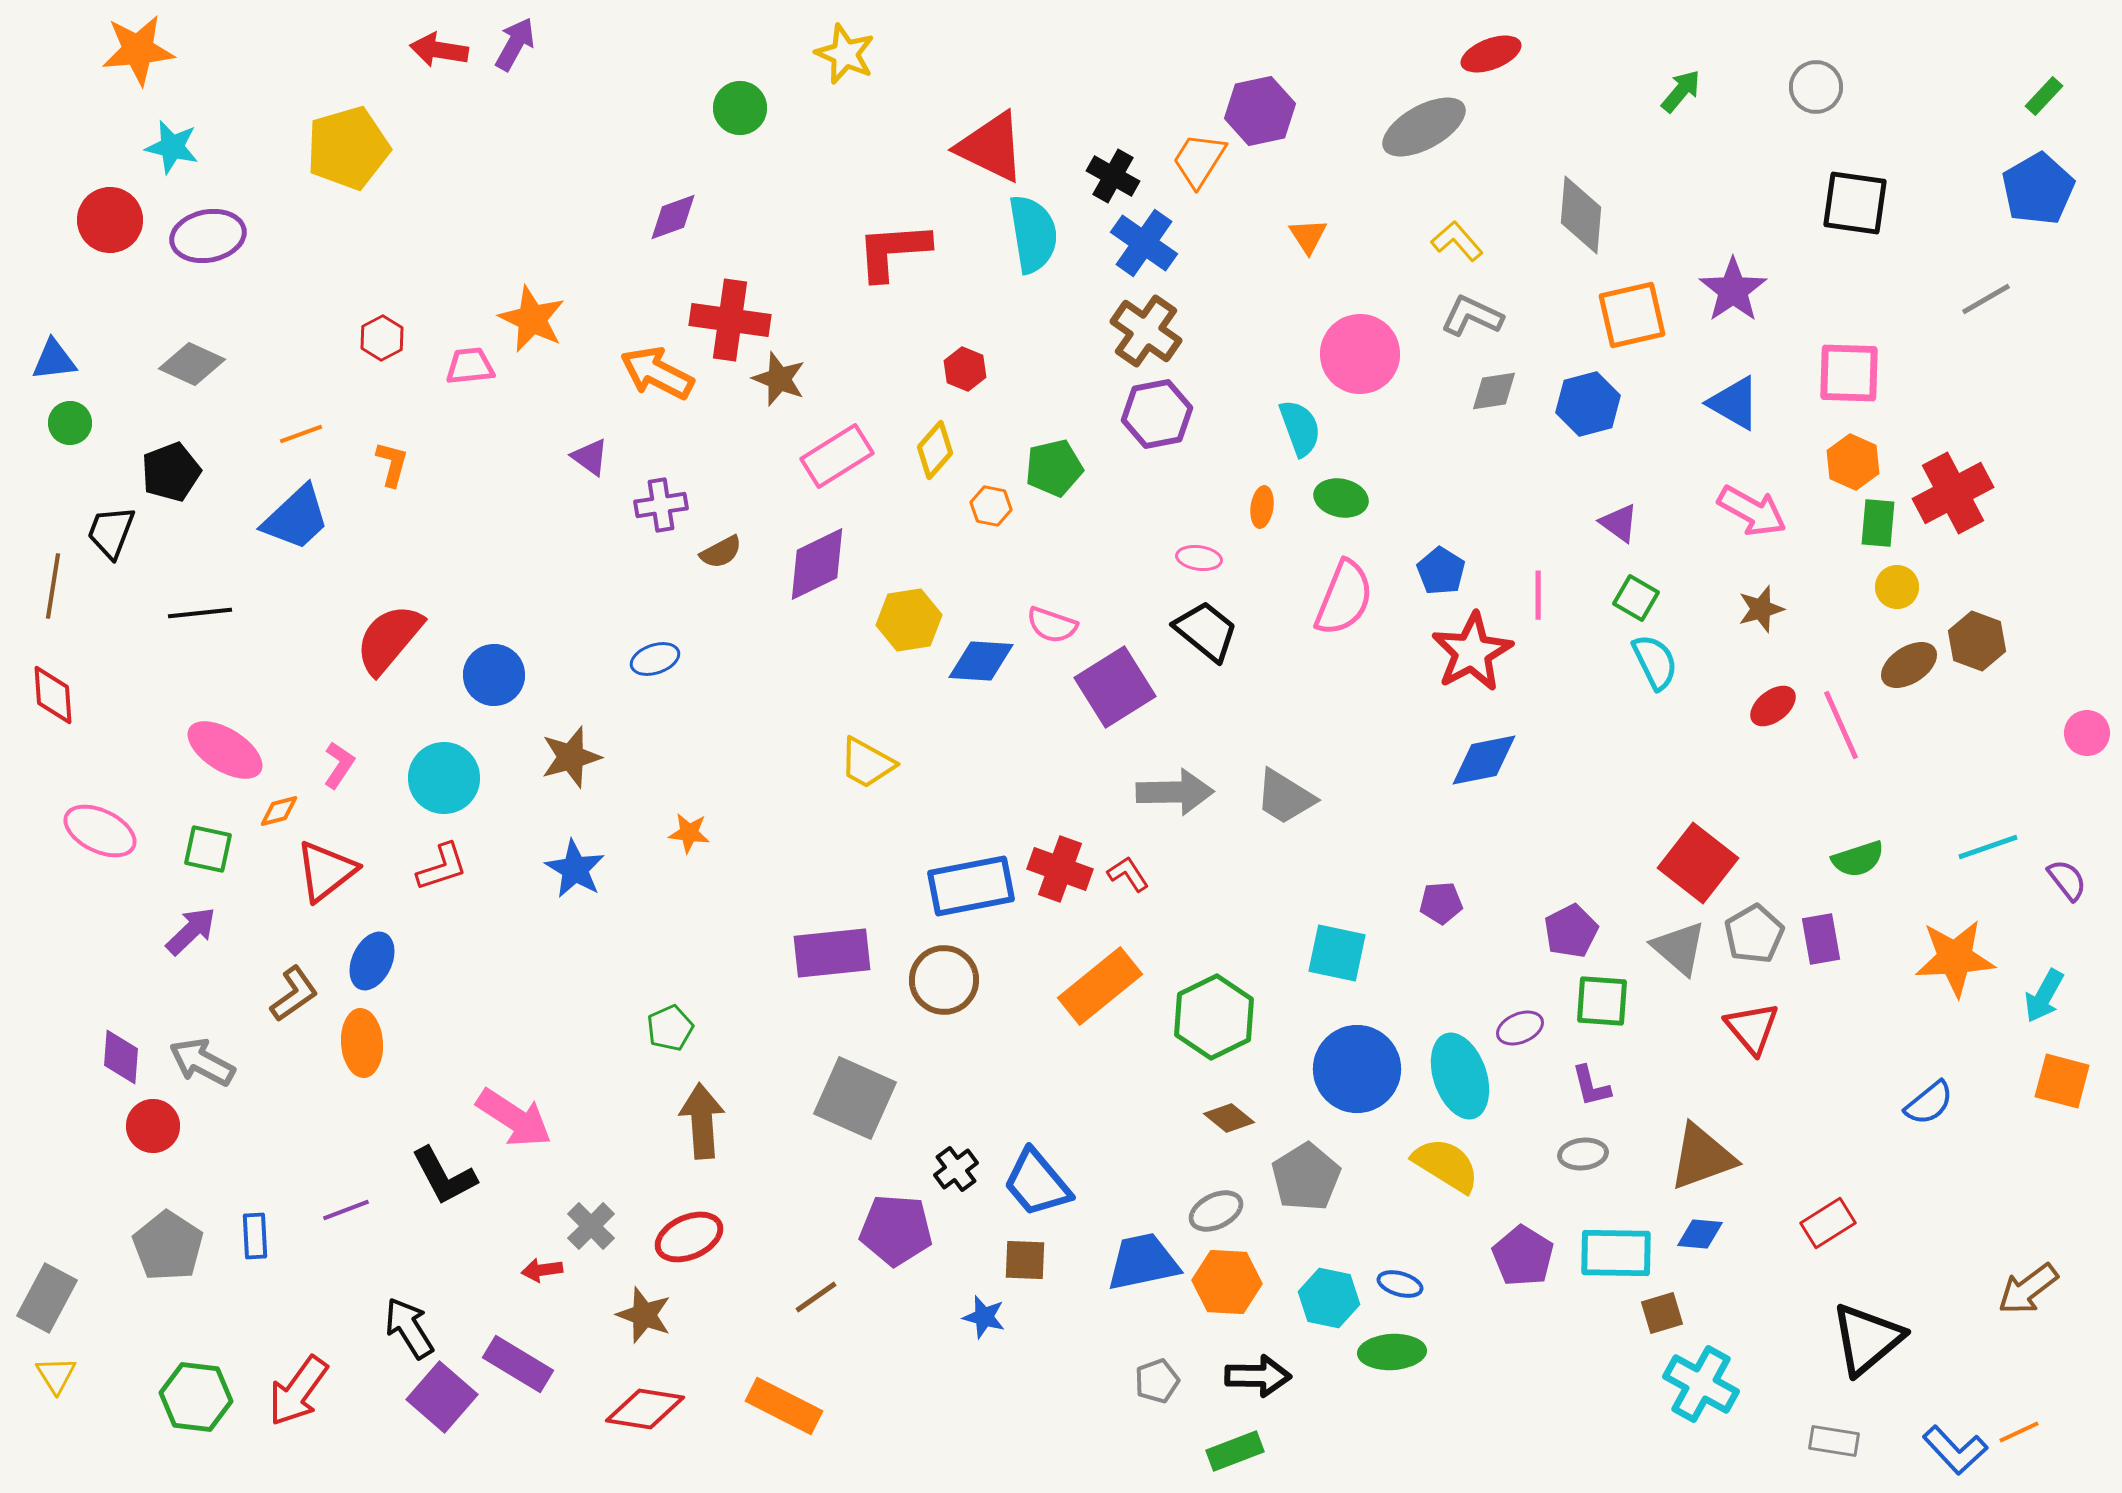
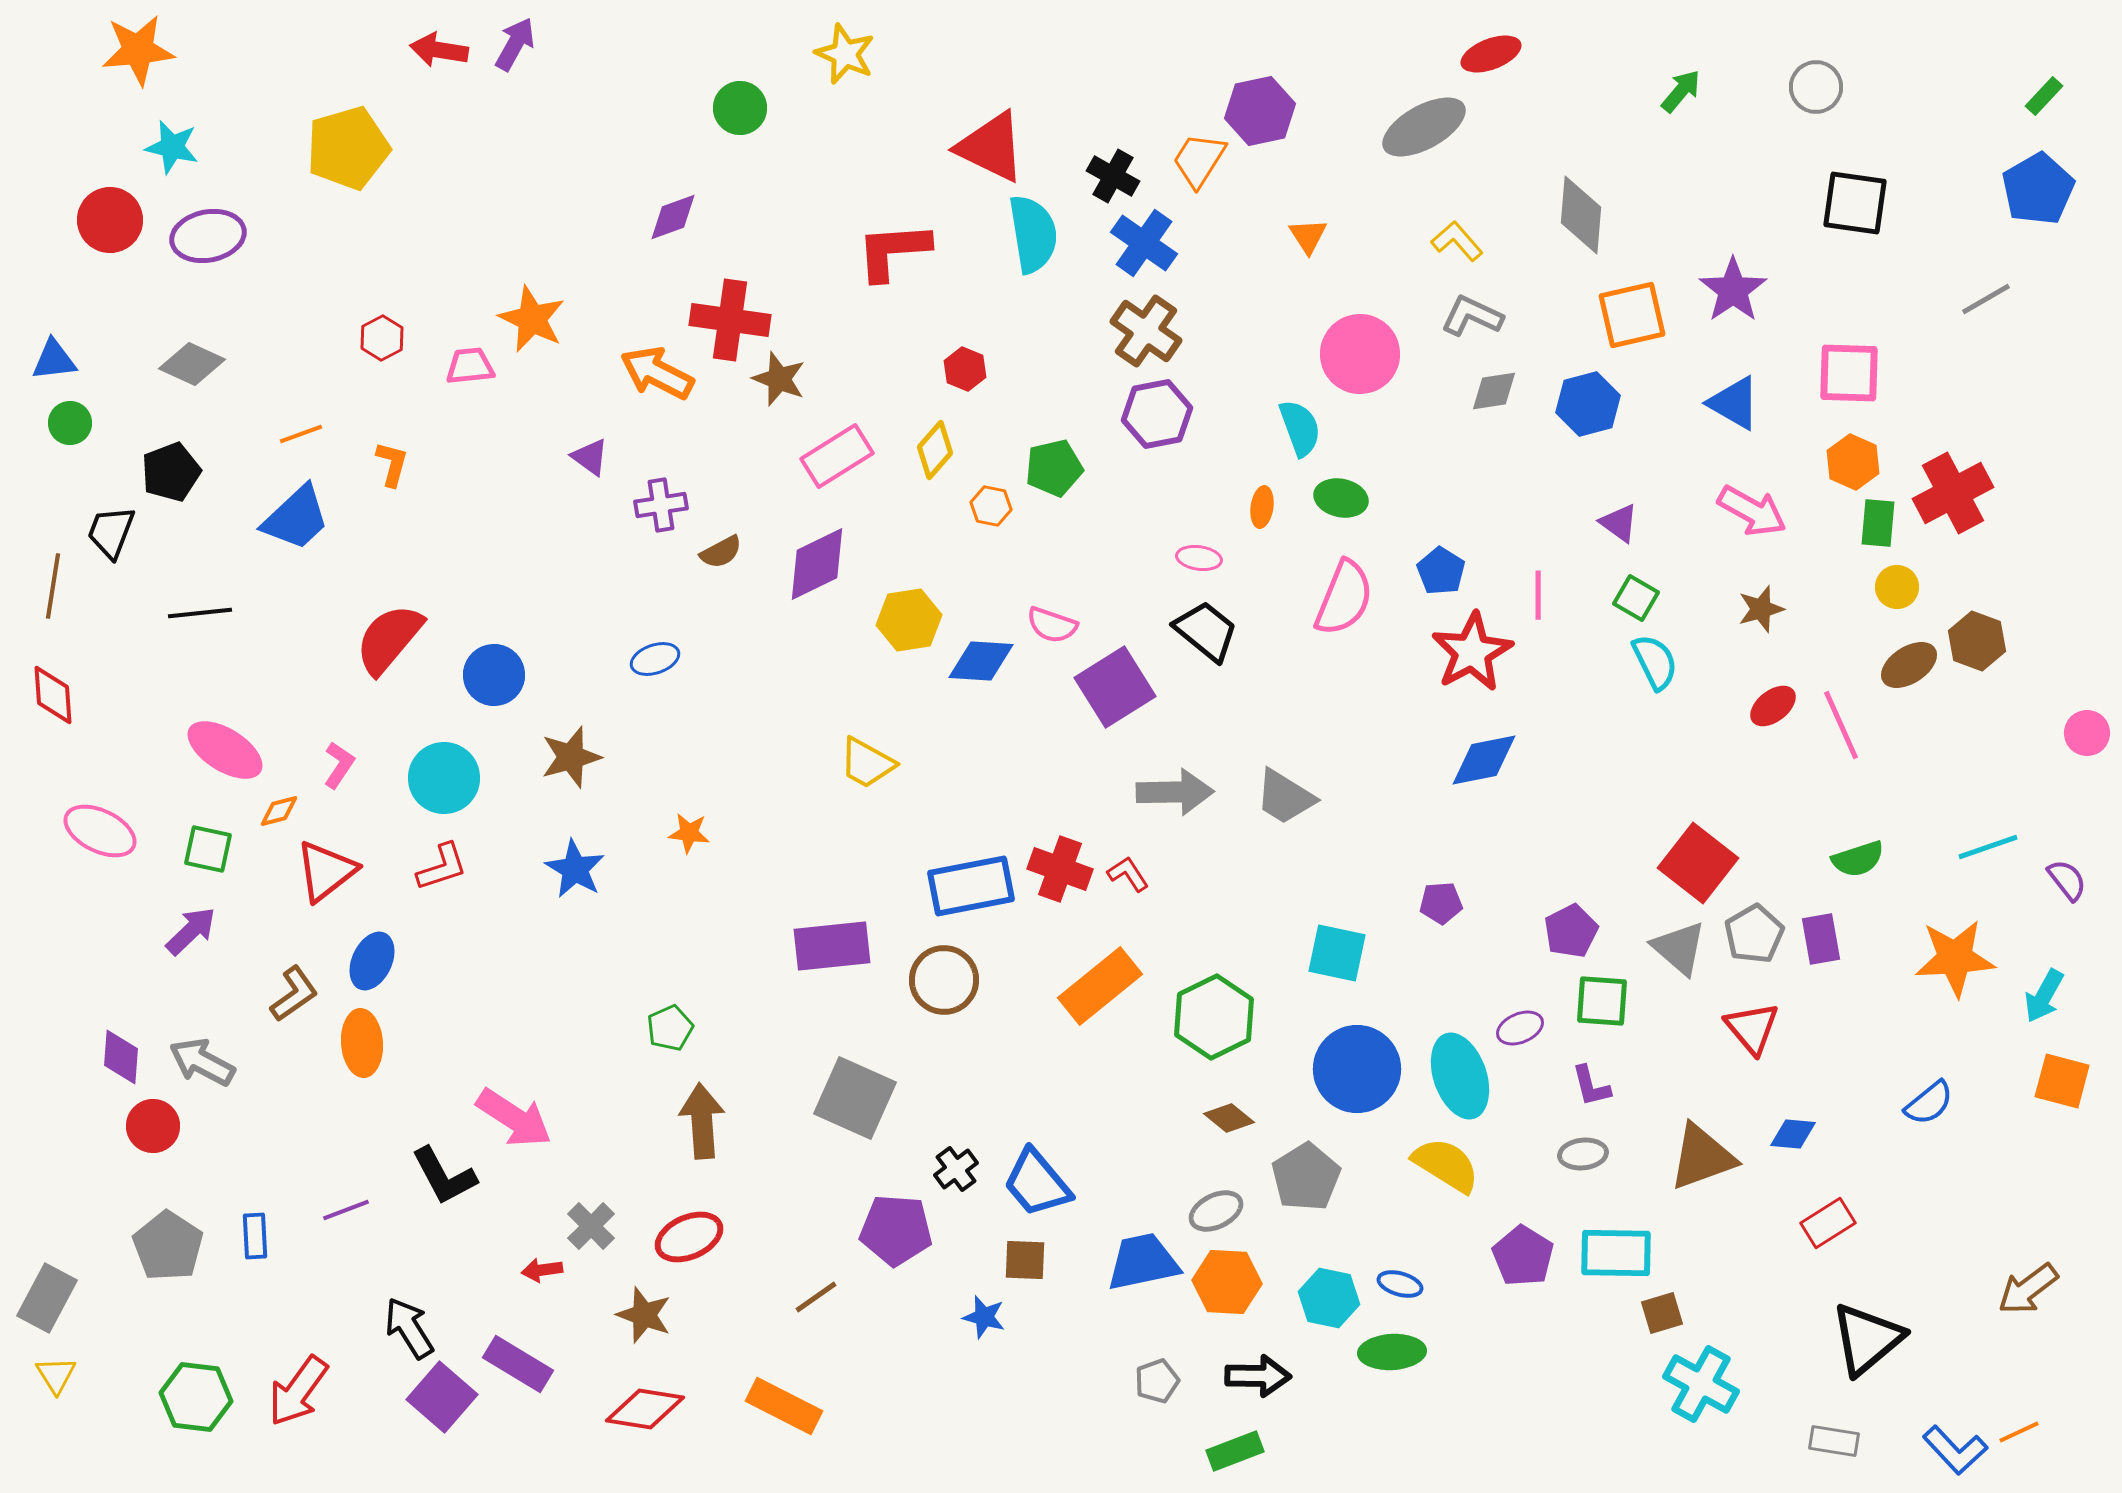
purple rectangle at (832, 953): moved 7 px up
blue diamond at (1700, 1234): moved 93 px right, 100 px up
